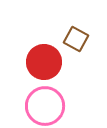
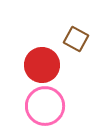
red circle: moved 2 px left, 3 px down
